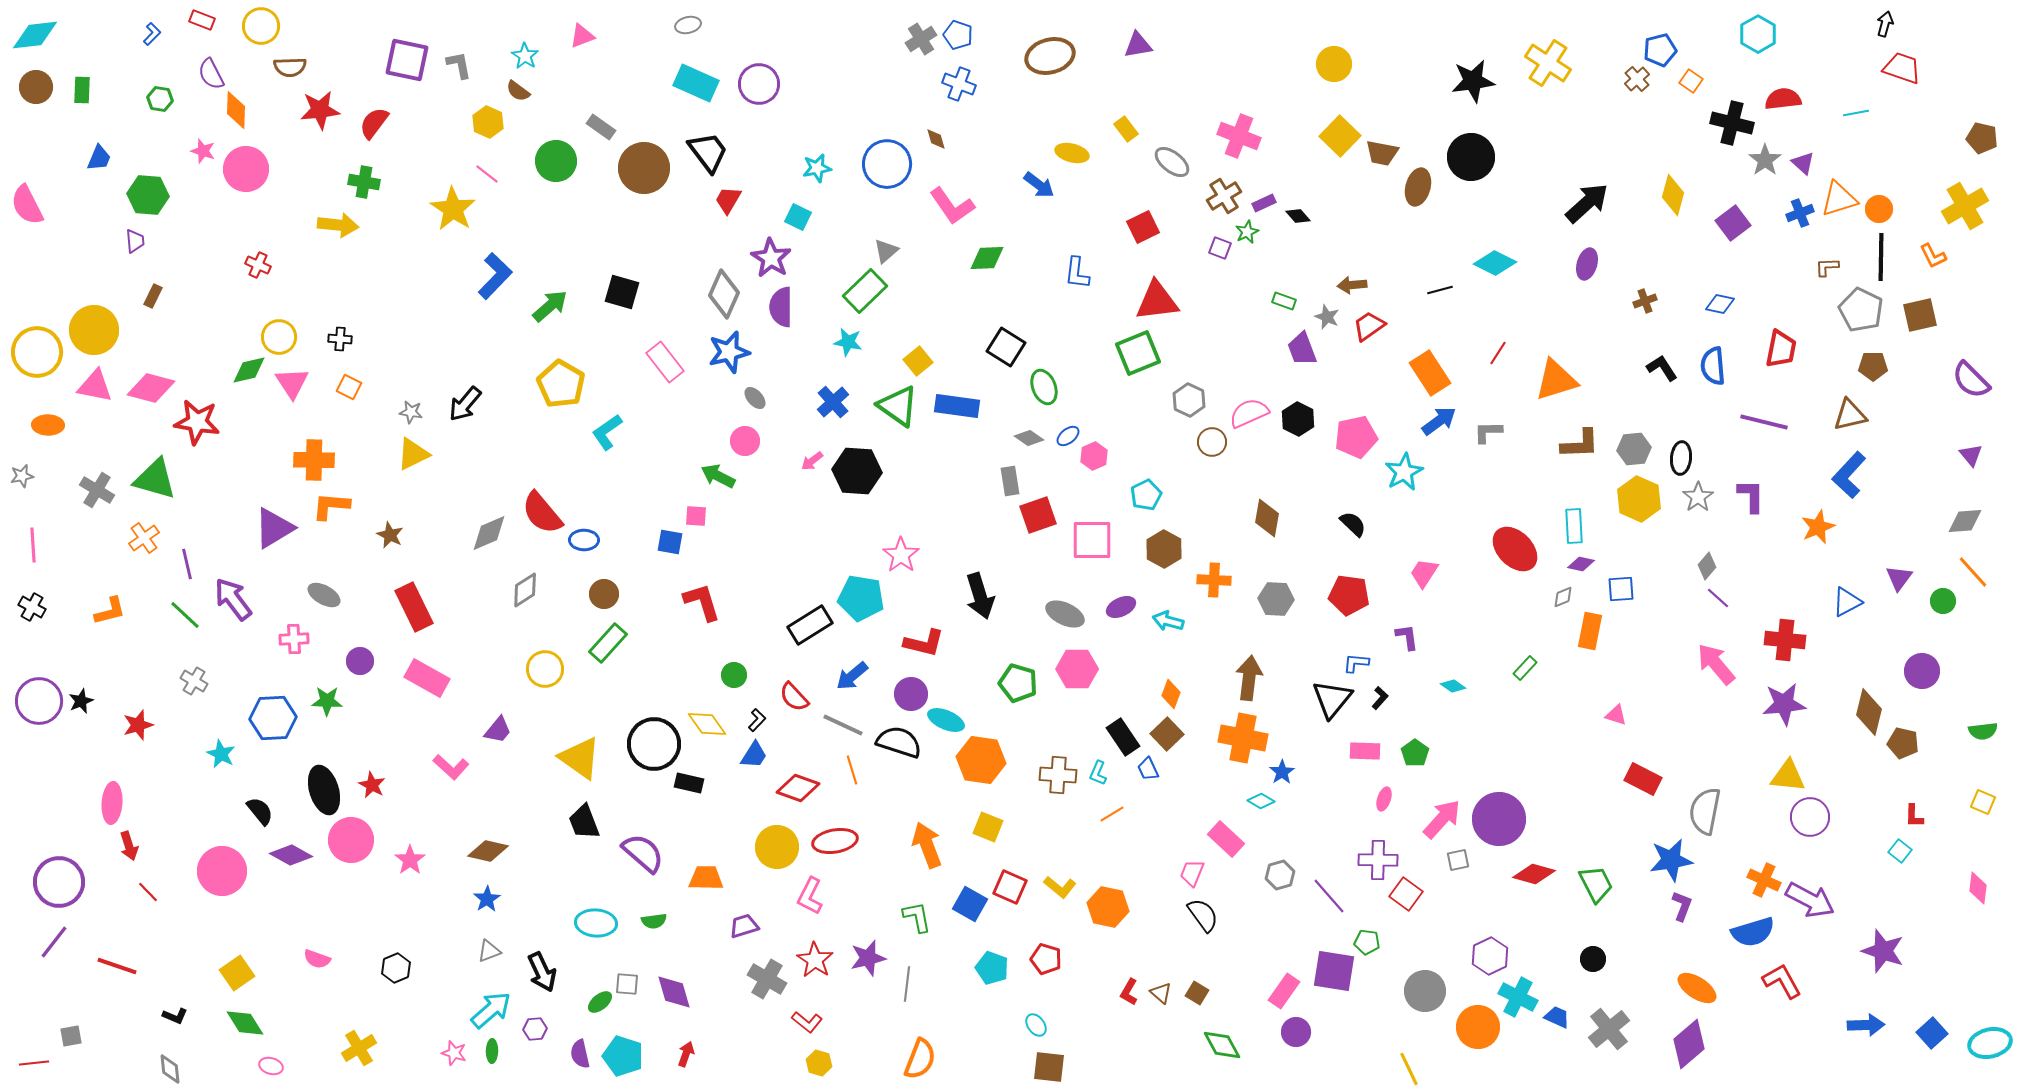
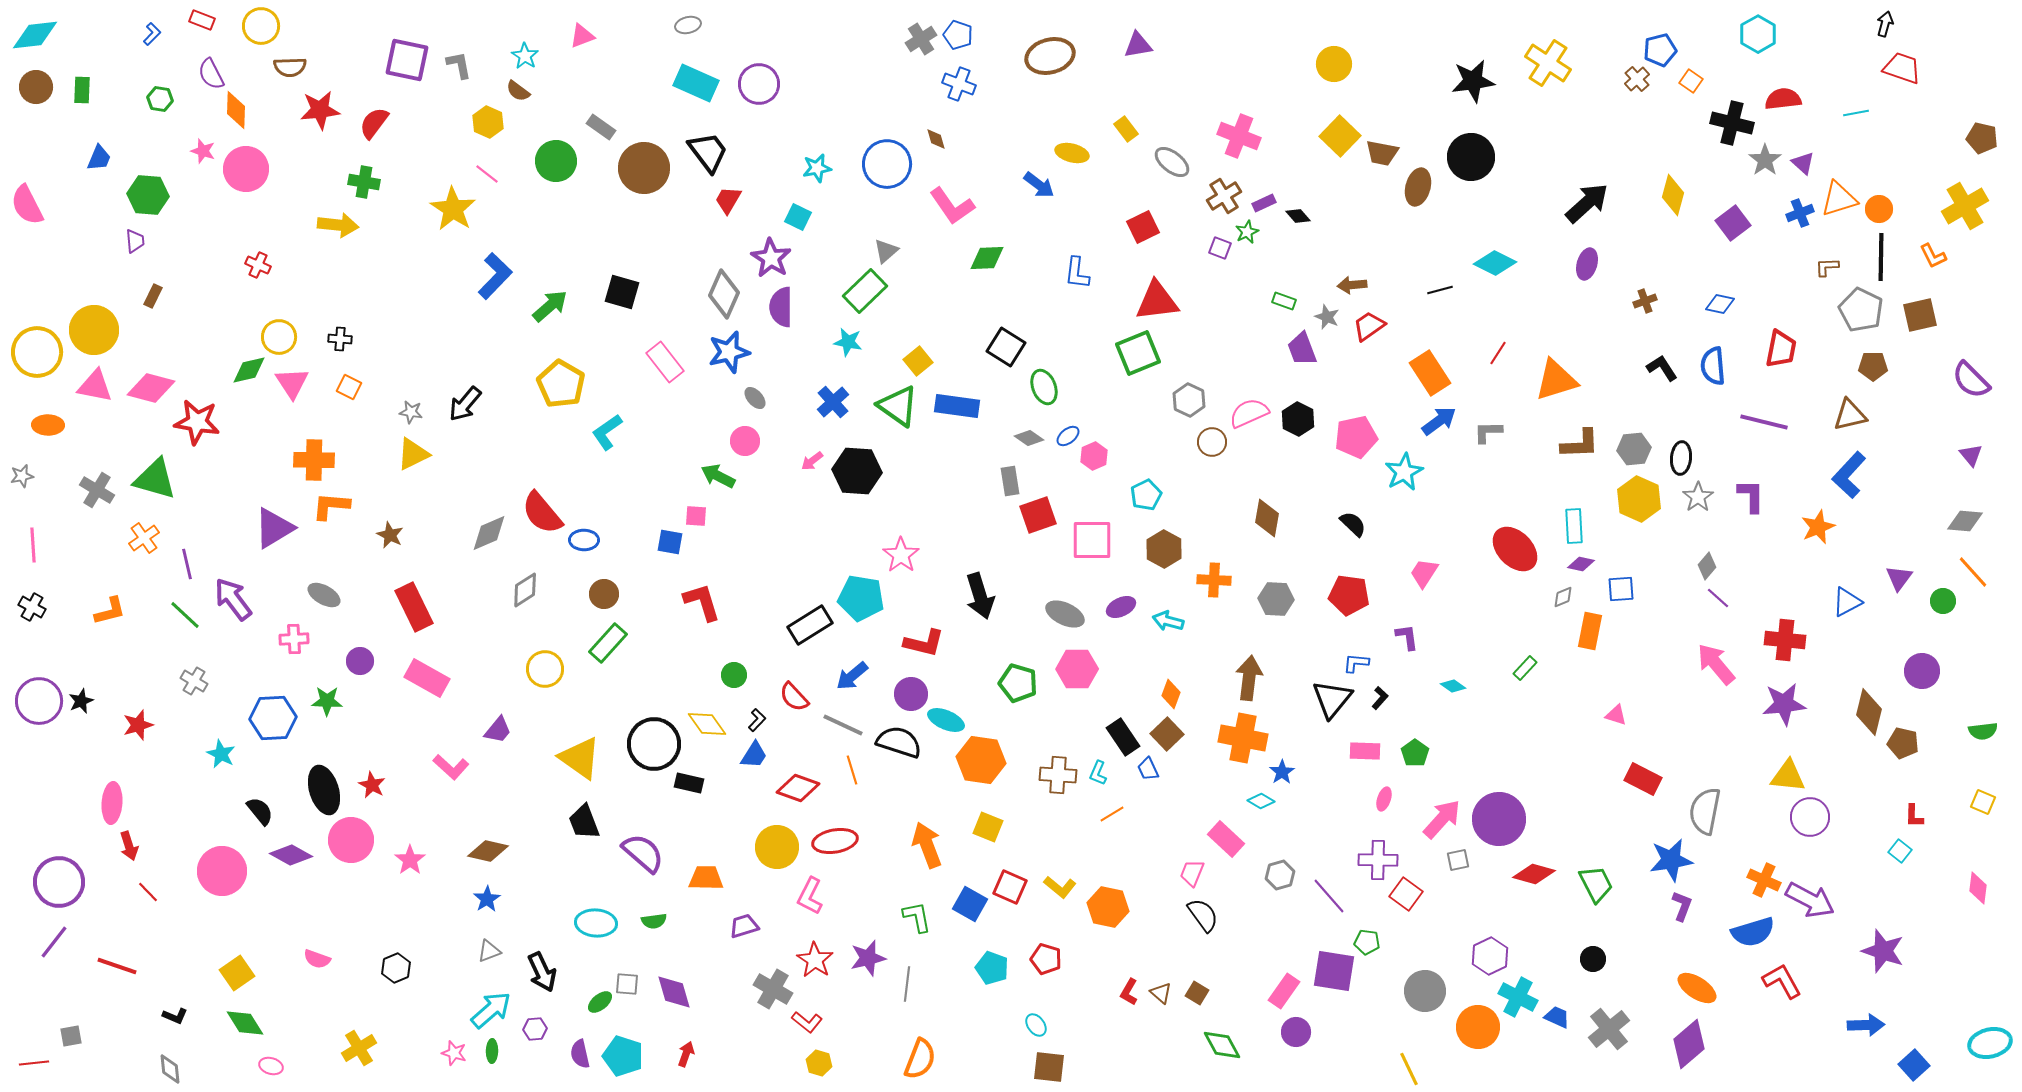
gray diamond at (1965, 521): rotated 9 degrees clockwise
gray cross at (767, 979): moved 6 px right, 10 px down
blue square at (1932, 1033): moved 18 px left, 32 px down
